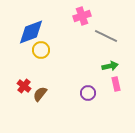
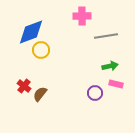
pink cross: rotated 18 degrees clockwise
gray line: rotated 35 degrees counterclockwise
pink rectangle: rotated 64 degrees counterclockwise
purple circle: moved 7 px right
